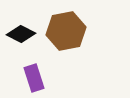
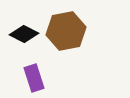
black diamond: moved 3 px right
